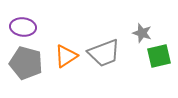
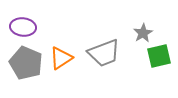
gray star: moved 1 px right; rotated 24 degrees clockwise
orange triangle: moved 5 px left, 2 px down
gray pentagon: rotated 8 degrees clockwise
